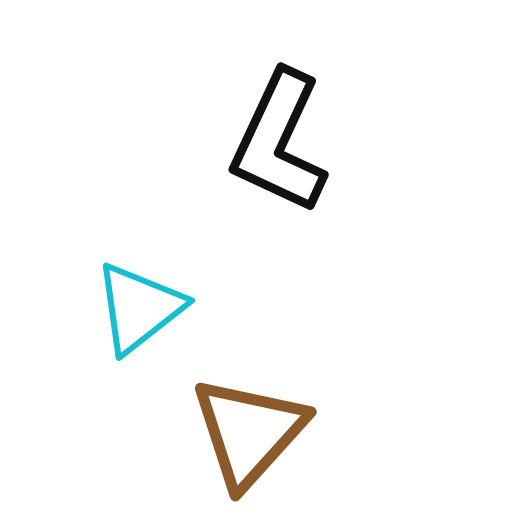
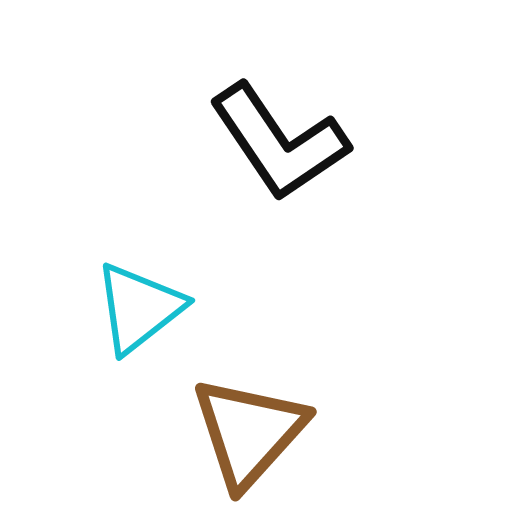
black L-shape: rotated 59 degrees counterclockwise
